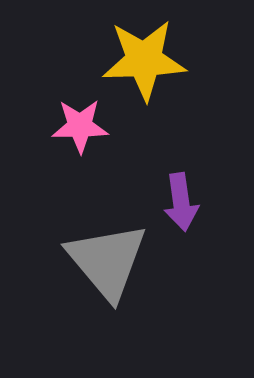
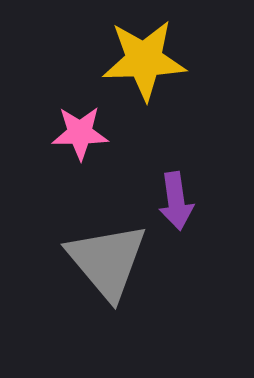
pink star: moved 7 px down
purple arrow: moved 5 px left, 1 px up
